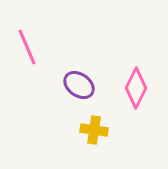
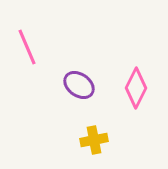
yellow cross: moved 10 px down; rotated 20 degrees counterclockwise
